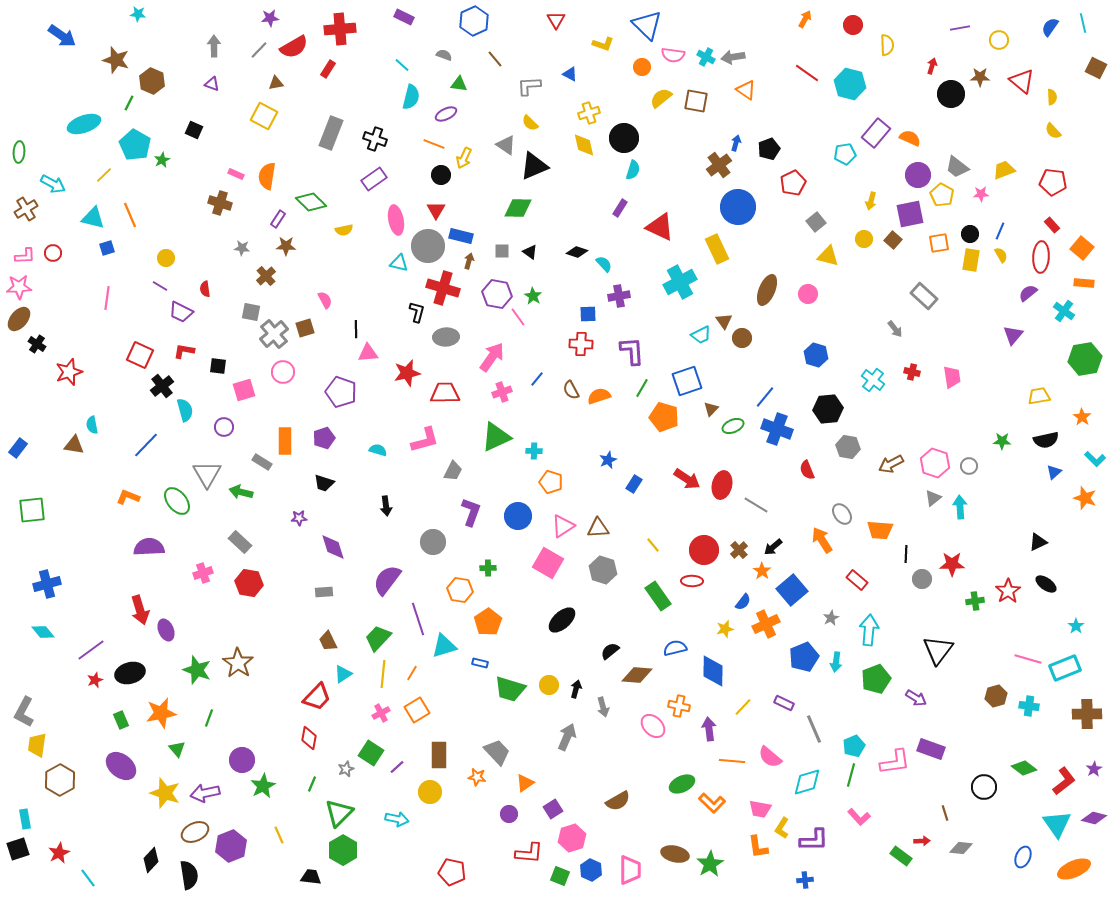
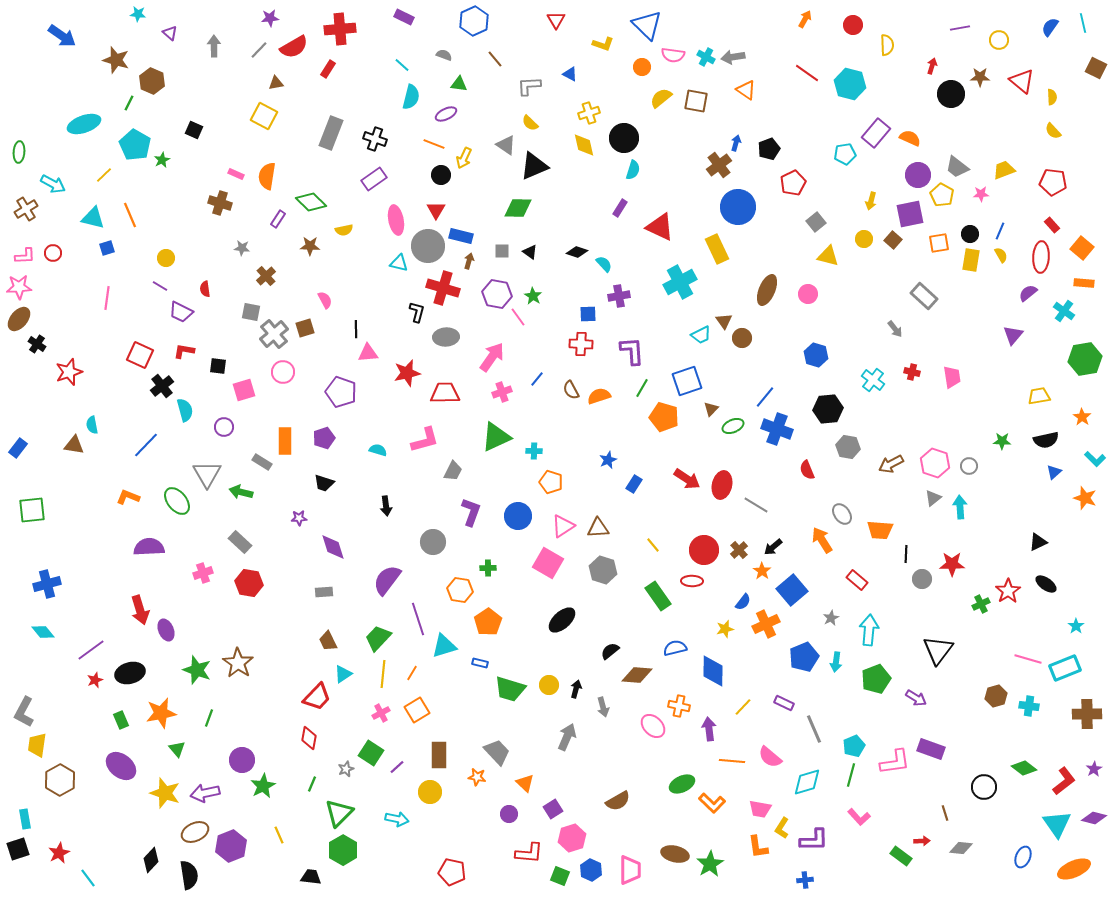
purple triangle at (212, 84): moved 42 px left, 51 px up; rotated 21 degrees clockwise
brown star at (286, 246): moved 24 px right
green cross at (975, 601): moved 6 px right, 3 px down; rotated 18 degrees counterclockwise
orange triangle at (525, 783): rotated 42 degrees counterclockwise
